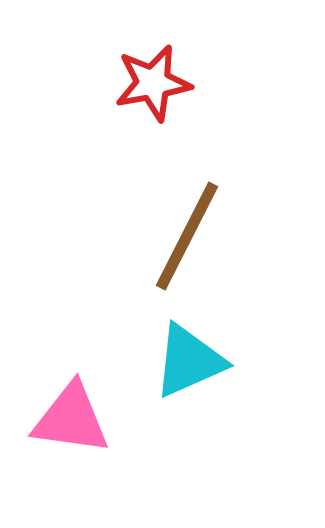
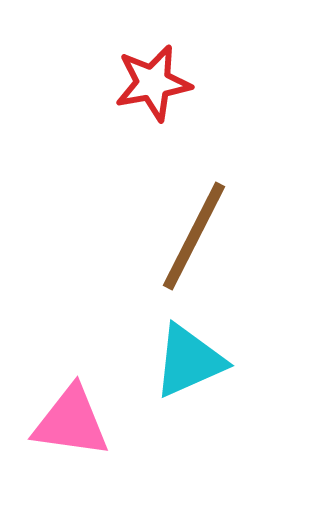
brown line: moved 7 px right
pink triangle: moved 3 px down
